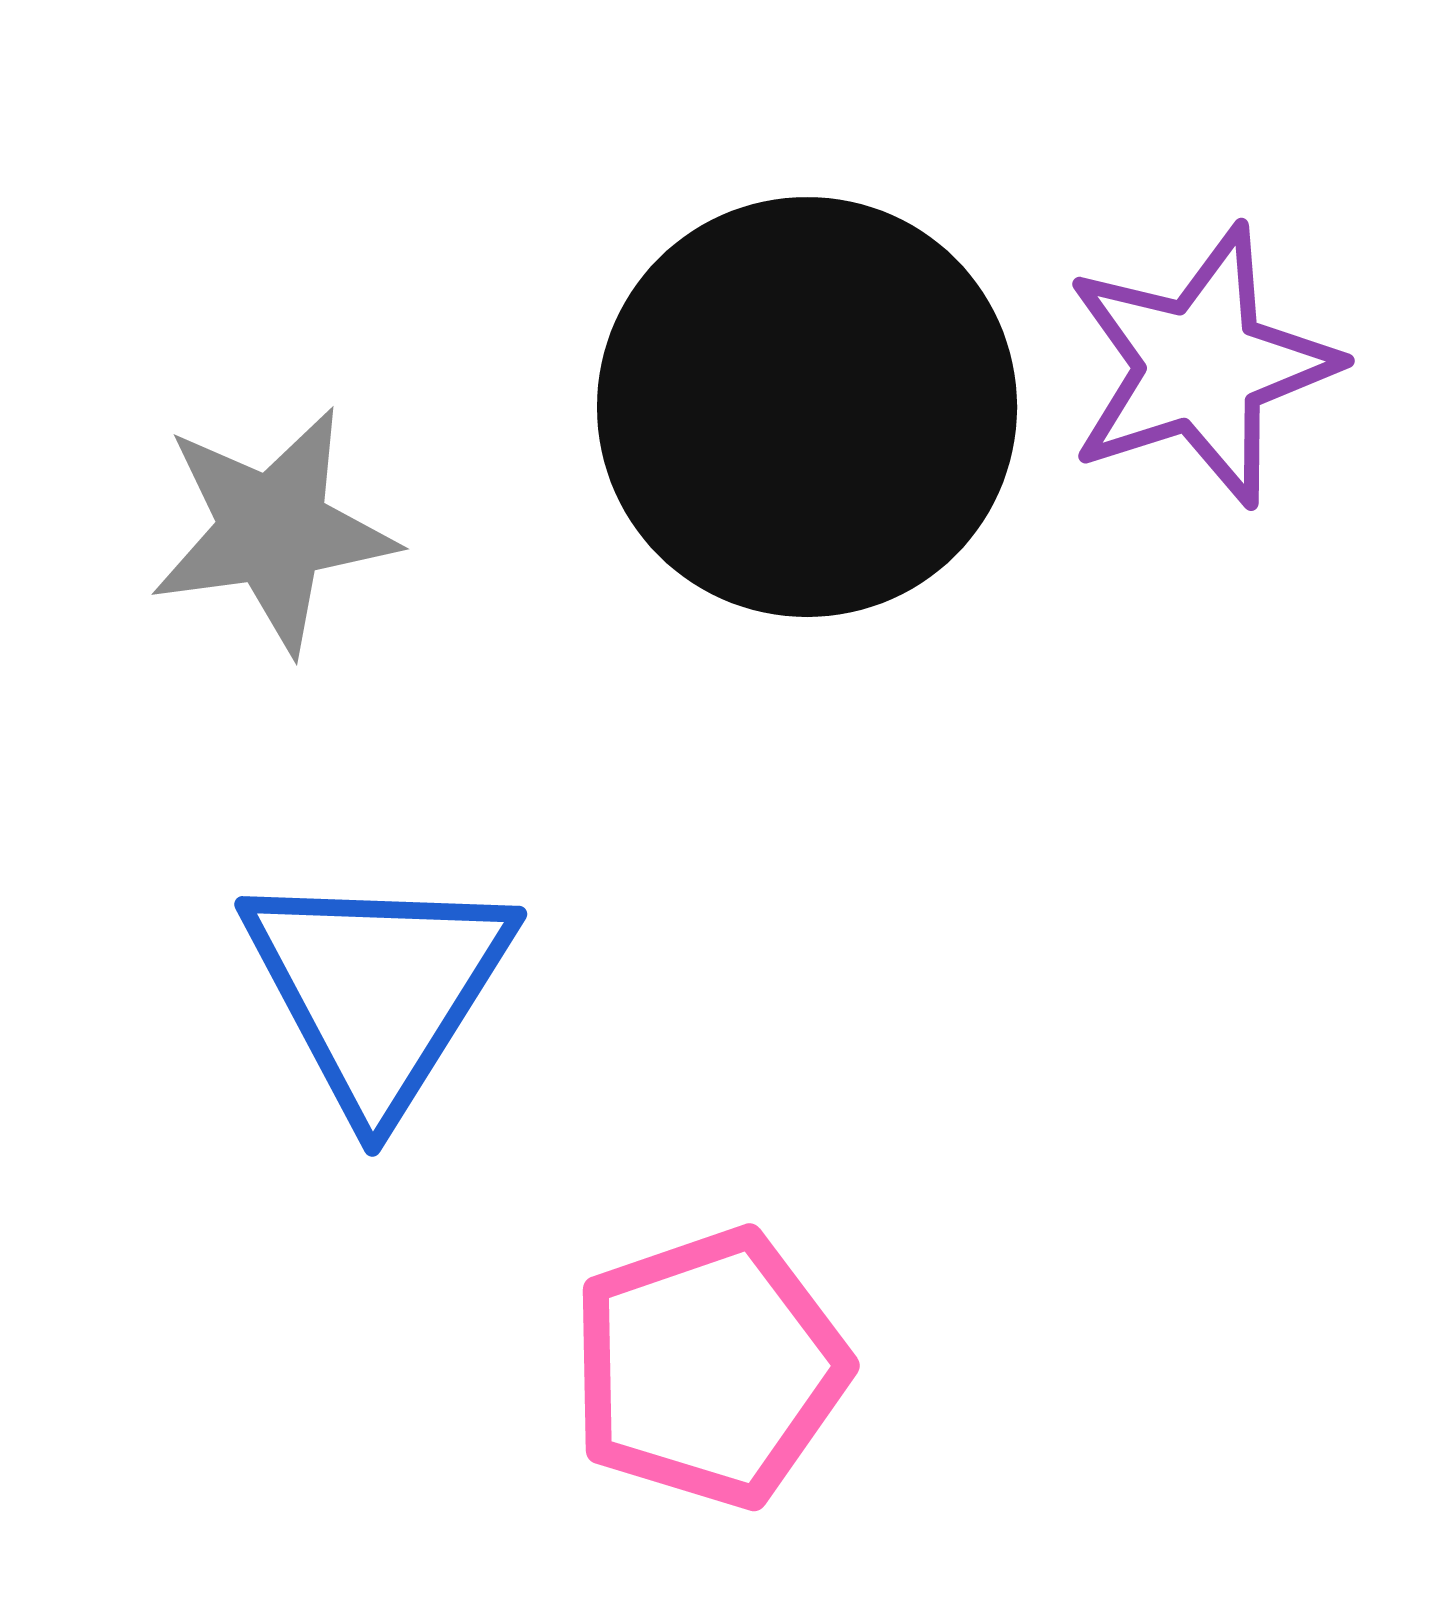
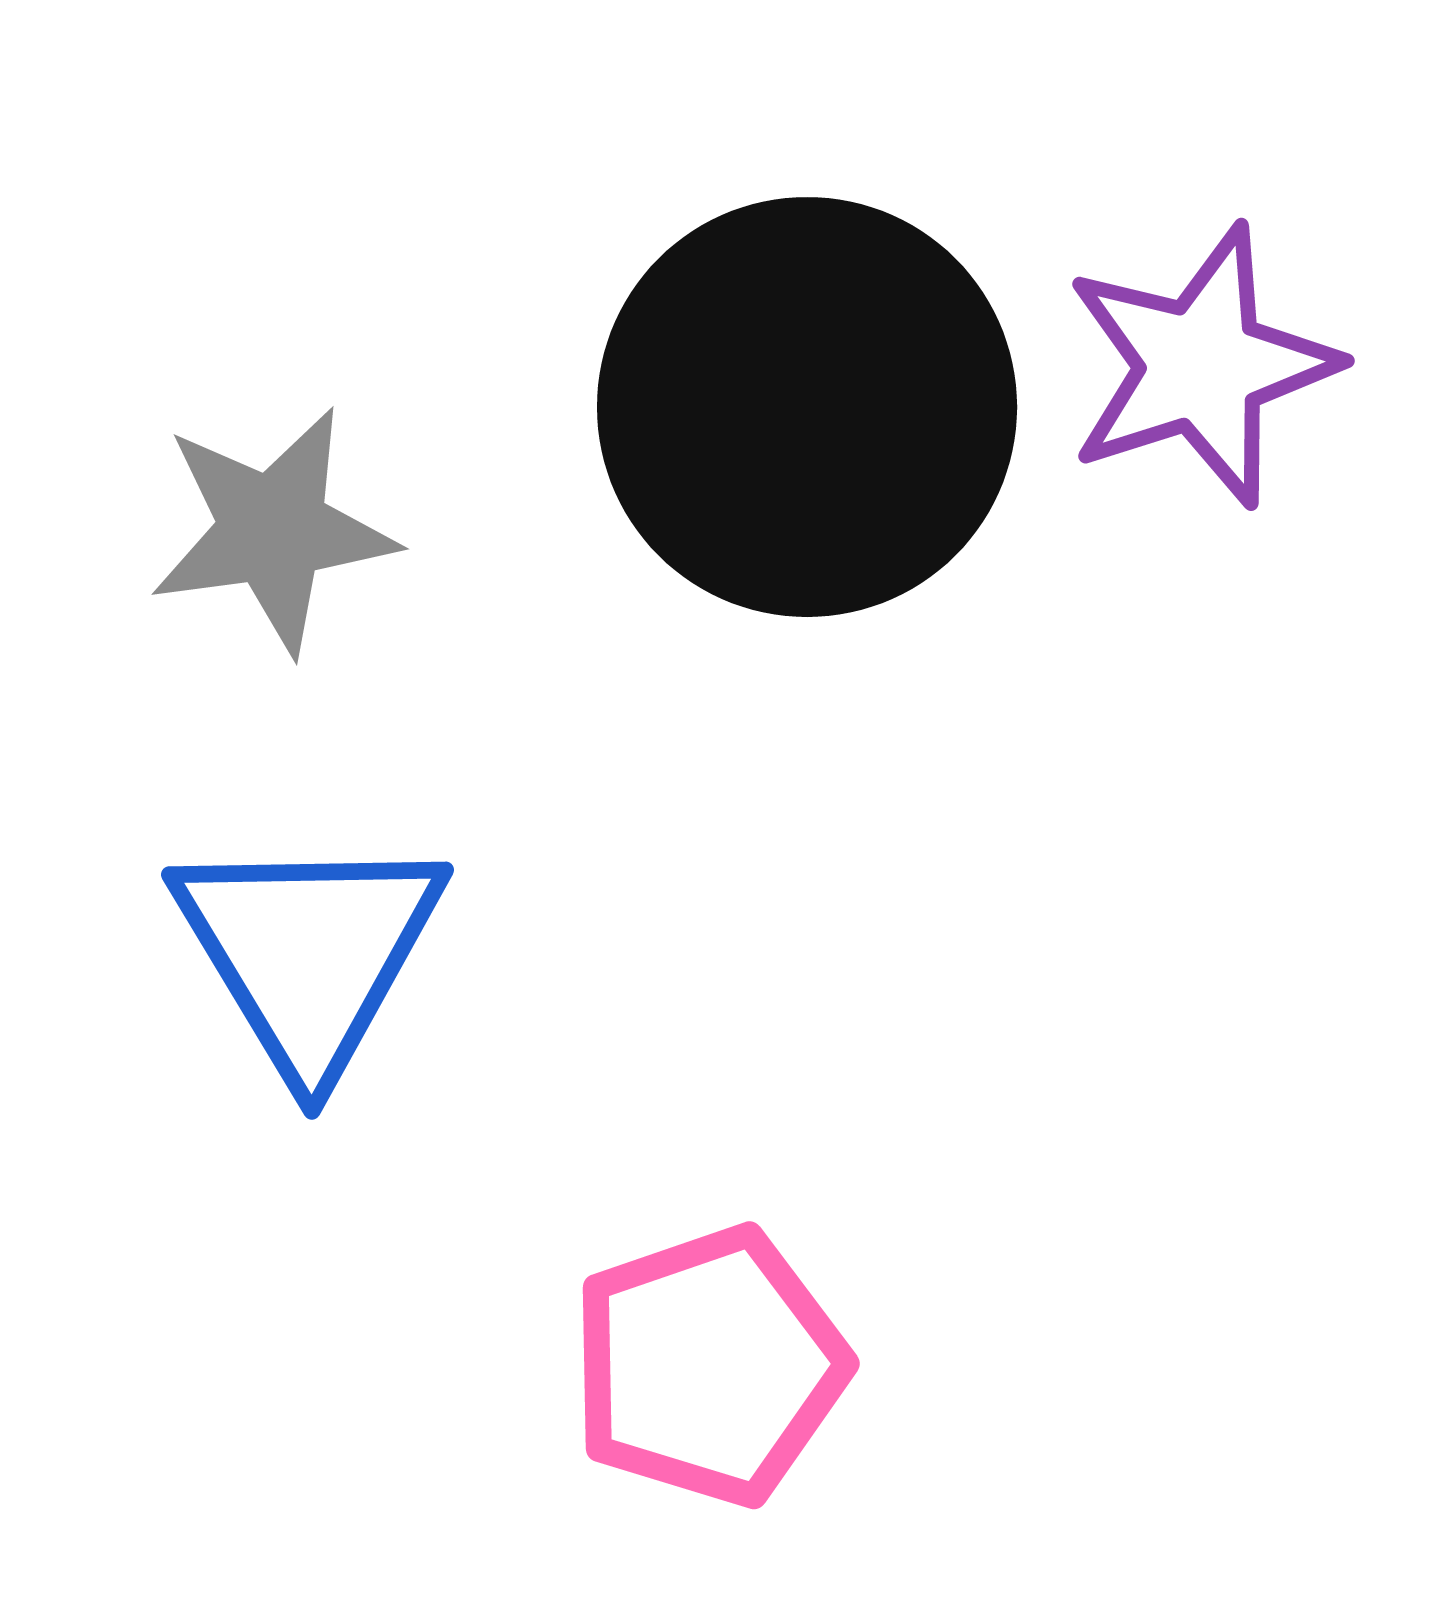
blue triangle: moved 69 px left, 37 px up; rotated 3 degrees counterclockwise
pink pentagon: moved 2 px up
